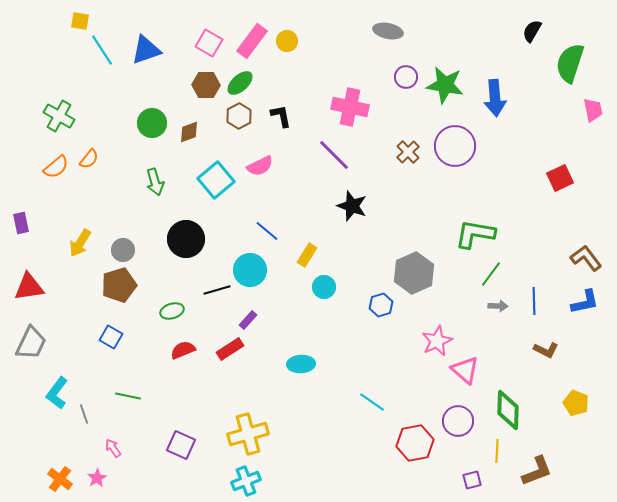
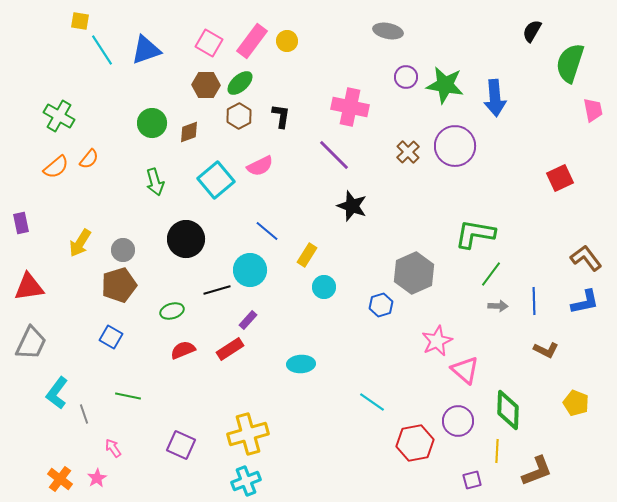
black L-shape at (281, 116): rotated 20 degrees clockwise
